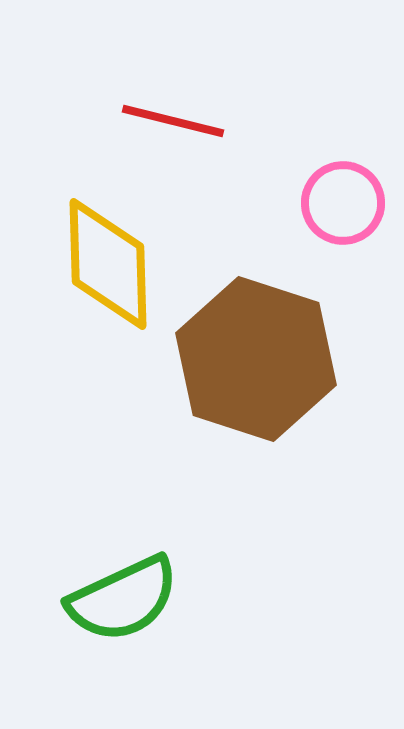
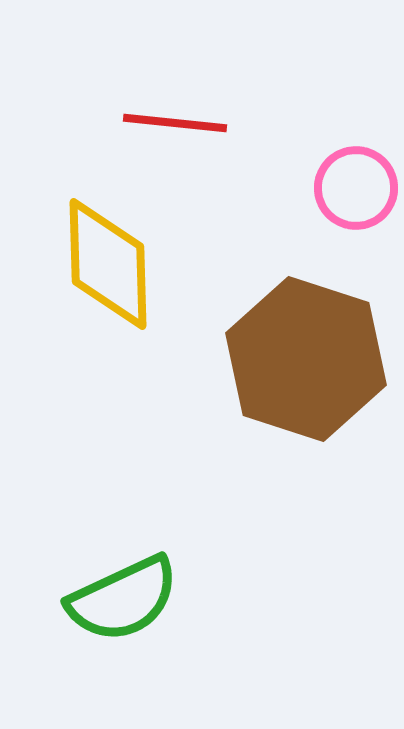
red line: moved 2 px right, 2 px down; rotated 8 degrees counterclockwise
pink circle: moved 13 px right, 15 px up
brown hexagon: moved 50 px right
